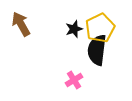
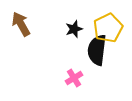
yellow pentagon: moved 8 px right
pink cross: moved 2 px up
